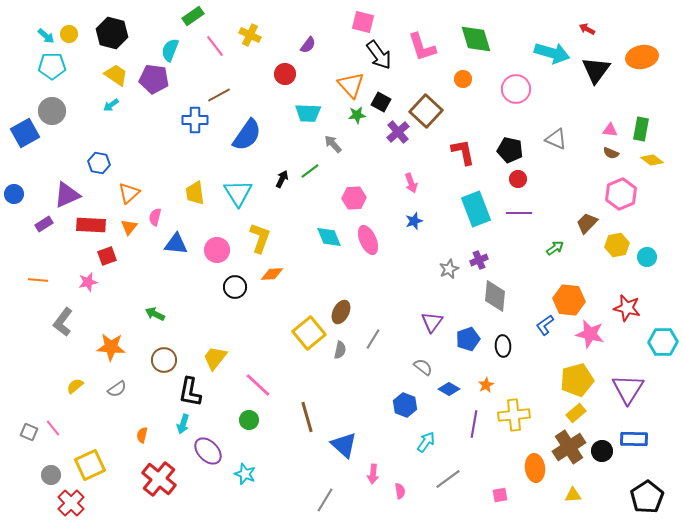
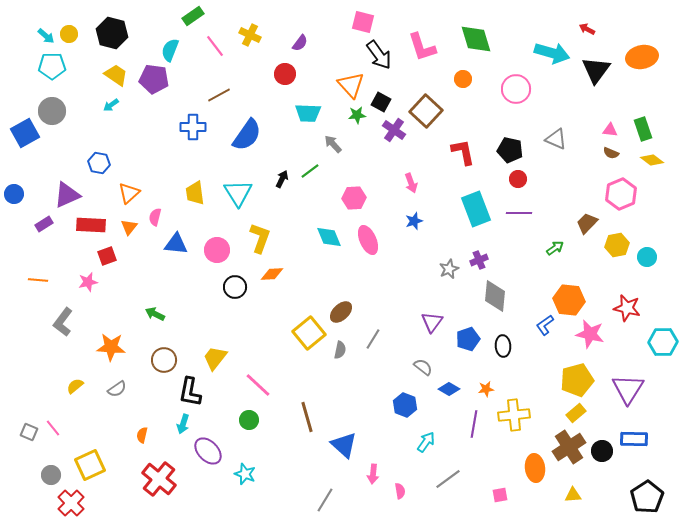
purple semicircle at (308, 45): moved 8 px left, 2 px up
blue cross at (195, 120): moved 2 px left, 7 px down
green rectangle at (641, 129): moved 2 px right; rotated 30 degrees counterclockwise
purple cross at (398, 132): moved 4 px left, 2 px up; rotated 15 degrees counterclockwise
brown ellipse at (341, 312): rotated 20 degrees clockwise
orange star at (486, 385): moved 4 px down; rotated 21 degrees clockwise
